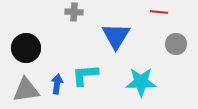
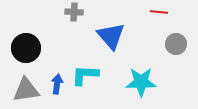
blue triangle: moved 5 px left; rotated 12 degrees counterclockwise
cyan L-shape: rotated 8 degrees clockwise
